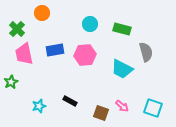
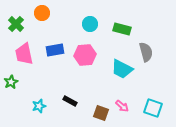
green cross: moved 1 px left, 5 px up
